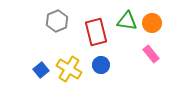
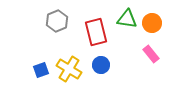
green triangle: moved 2 px up
blue square: rotated 21 degrees clockwise
